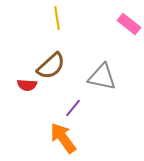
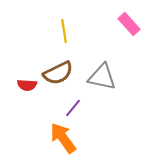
yellow line: moved 7 px right, 13 px down
pink rectangle: rotated 10 degrees clockwise
brown semicircle: moved 7 px right, 7 px down; rotated 16 degrees clockwise
